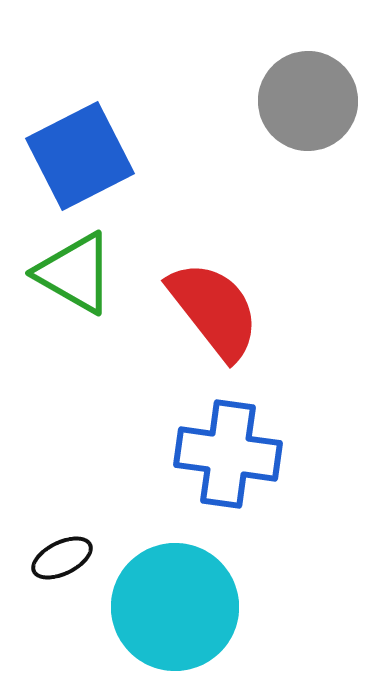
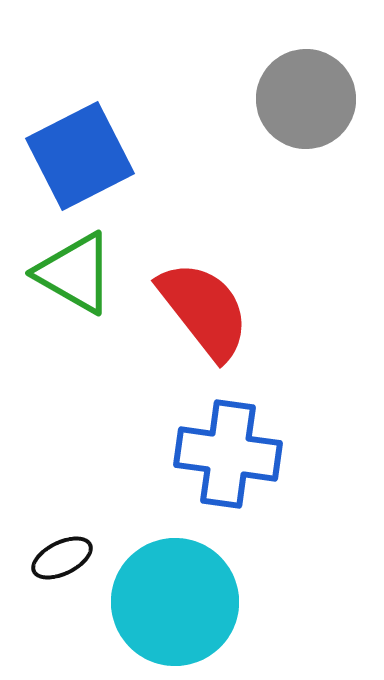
gray circle: moved 2 px left, 2 px up
red semicircle: moved 10 px left
cyan circle: moved 5 px up
